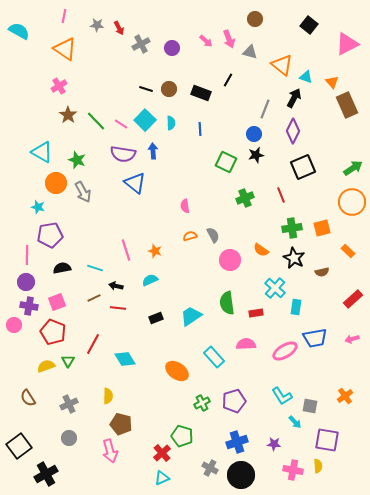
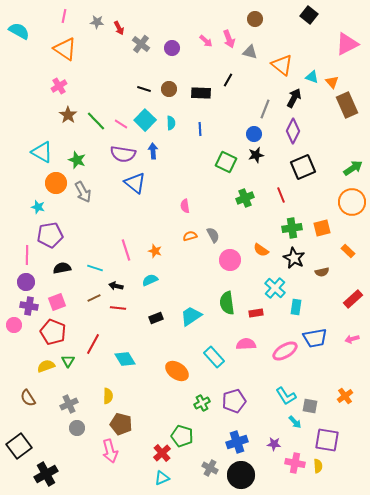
gray star at (97, 25): moved 3 px up
black square at (309, 25): moved 10 px up
gray cross at (141, 44): rotated 24 degrees counterclockwise
cyan triangle at (306, 77): moved 6 px right
black line at (146, 89): moved 2 px left
black rectangle at (201, 93): rotated 18 degrees counterclockwise
cyan L-shape at (282, 396): moved 4 px right
gray circle at (69, 438): moved 8 px right, 10 px up
pink cross at (293, 470): moved 2 px right, 7 px up
